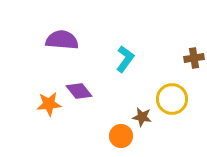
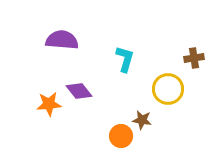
cyan L-shape: rotated 20 degrees counterclockwise
yellow circle: moved 4 px left, 10 px up
brown star: moved 3 px down
